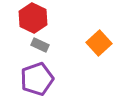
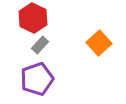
gray rectangle: rotated 72 degrees counterclockwise
